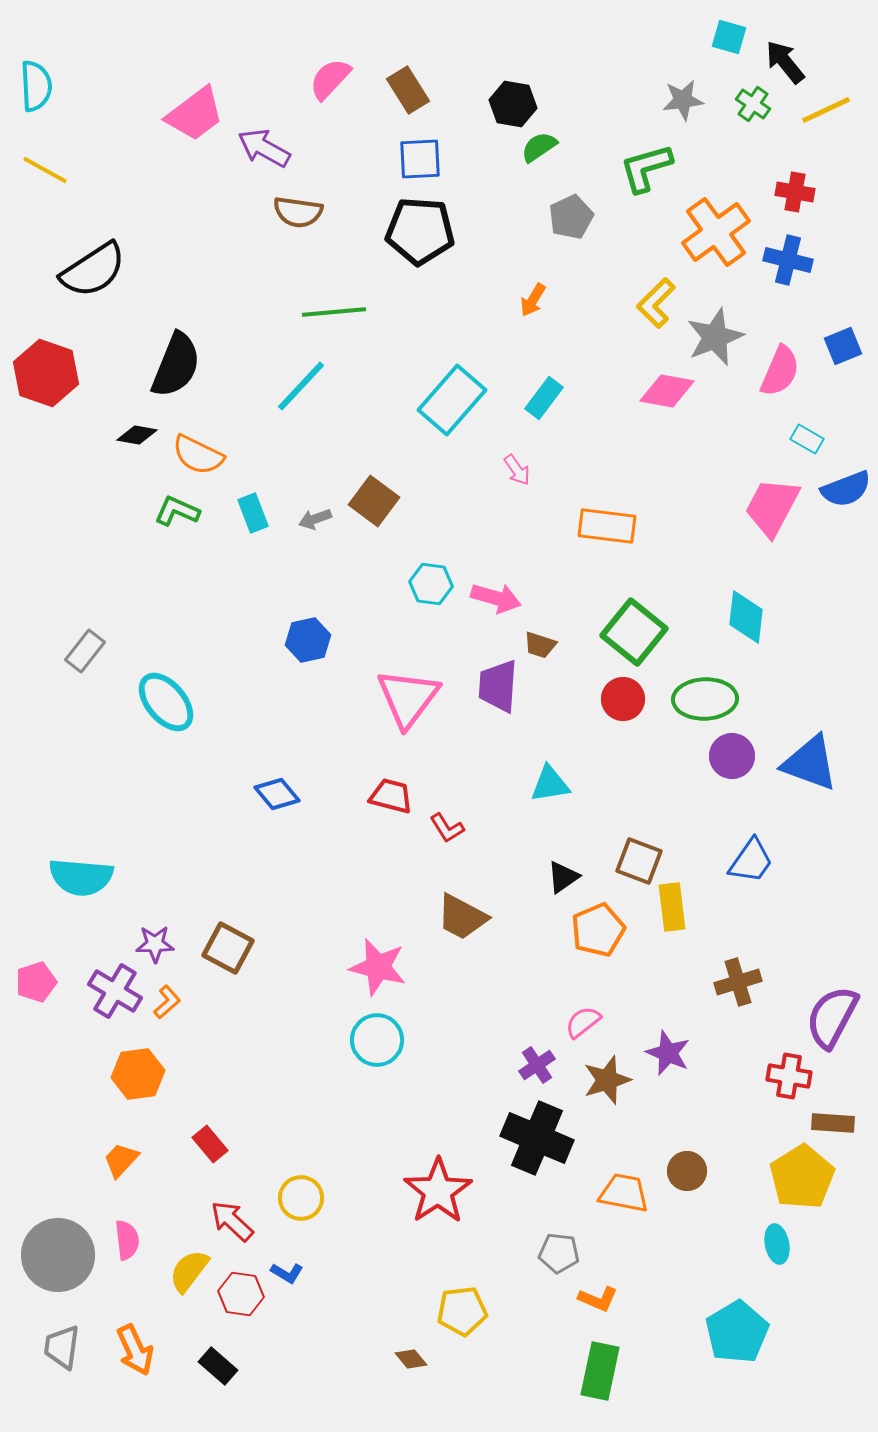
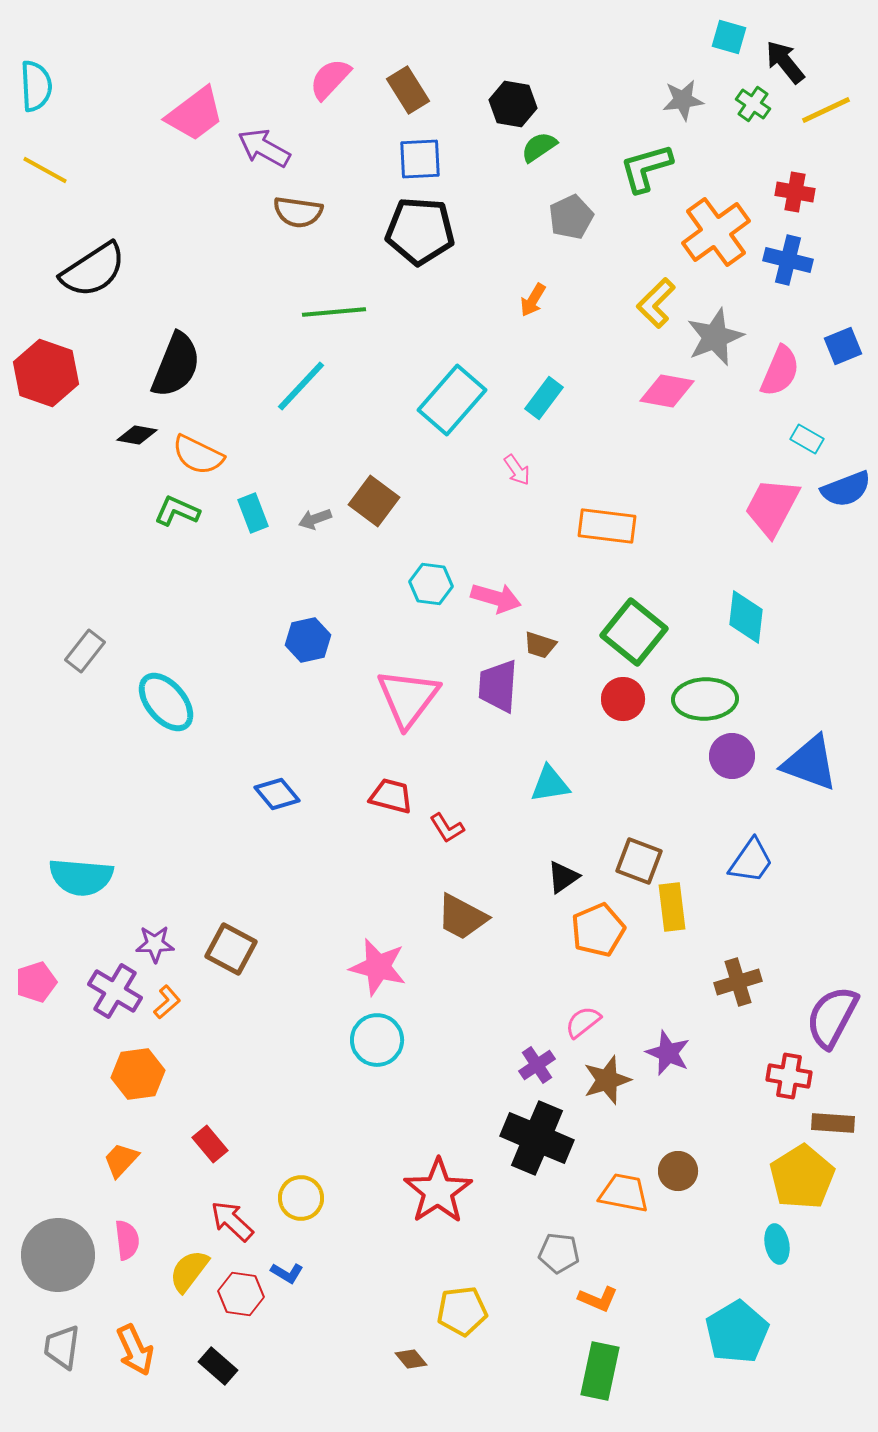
brown square at (228, 948): moved 3 px right, 1 px down
brown circle at (687, 1171): moved 9 px left
